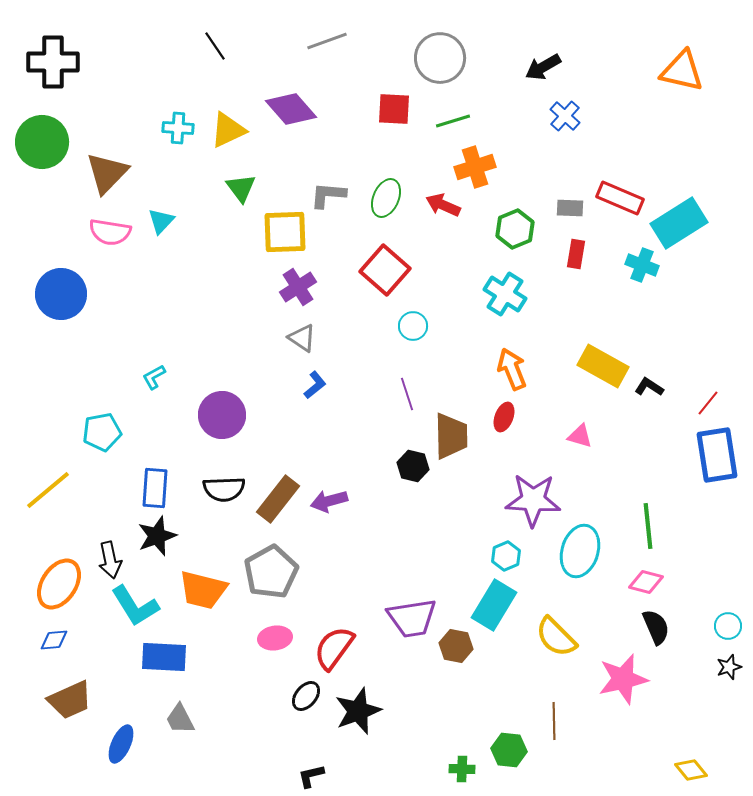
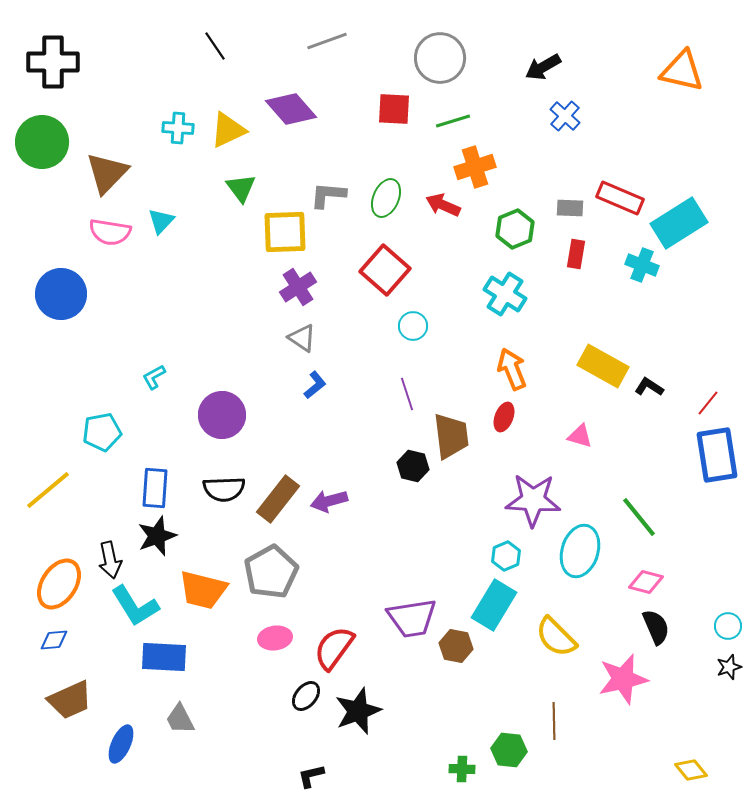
brown trapezoid at (451, 436): rotated 6 degrees counterclockwise
green line at (648, 526): moved 9 px left, 9 px up; rotated 33 degrees counterclockwise
